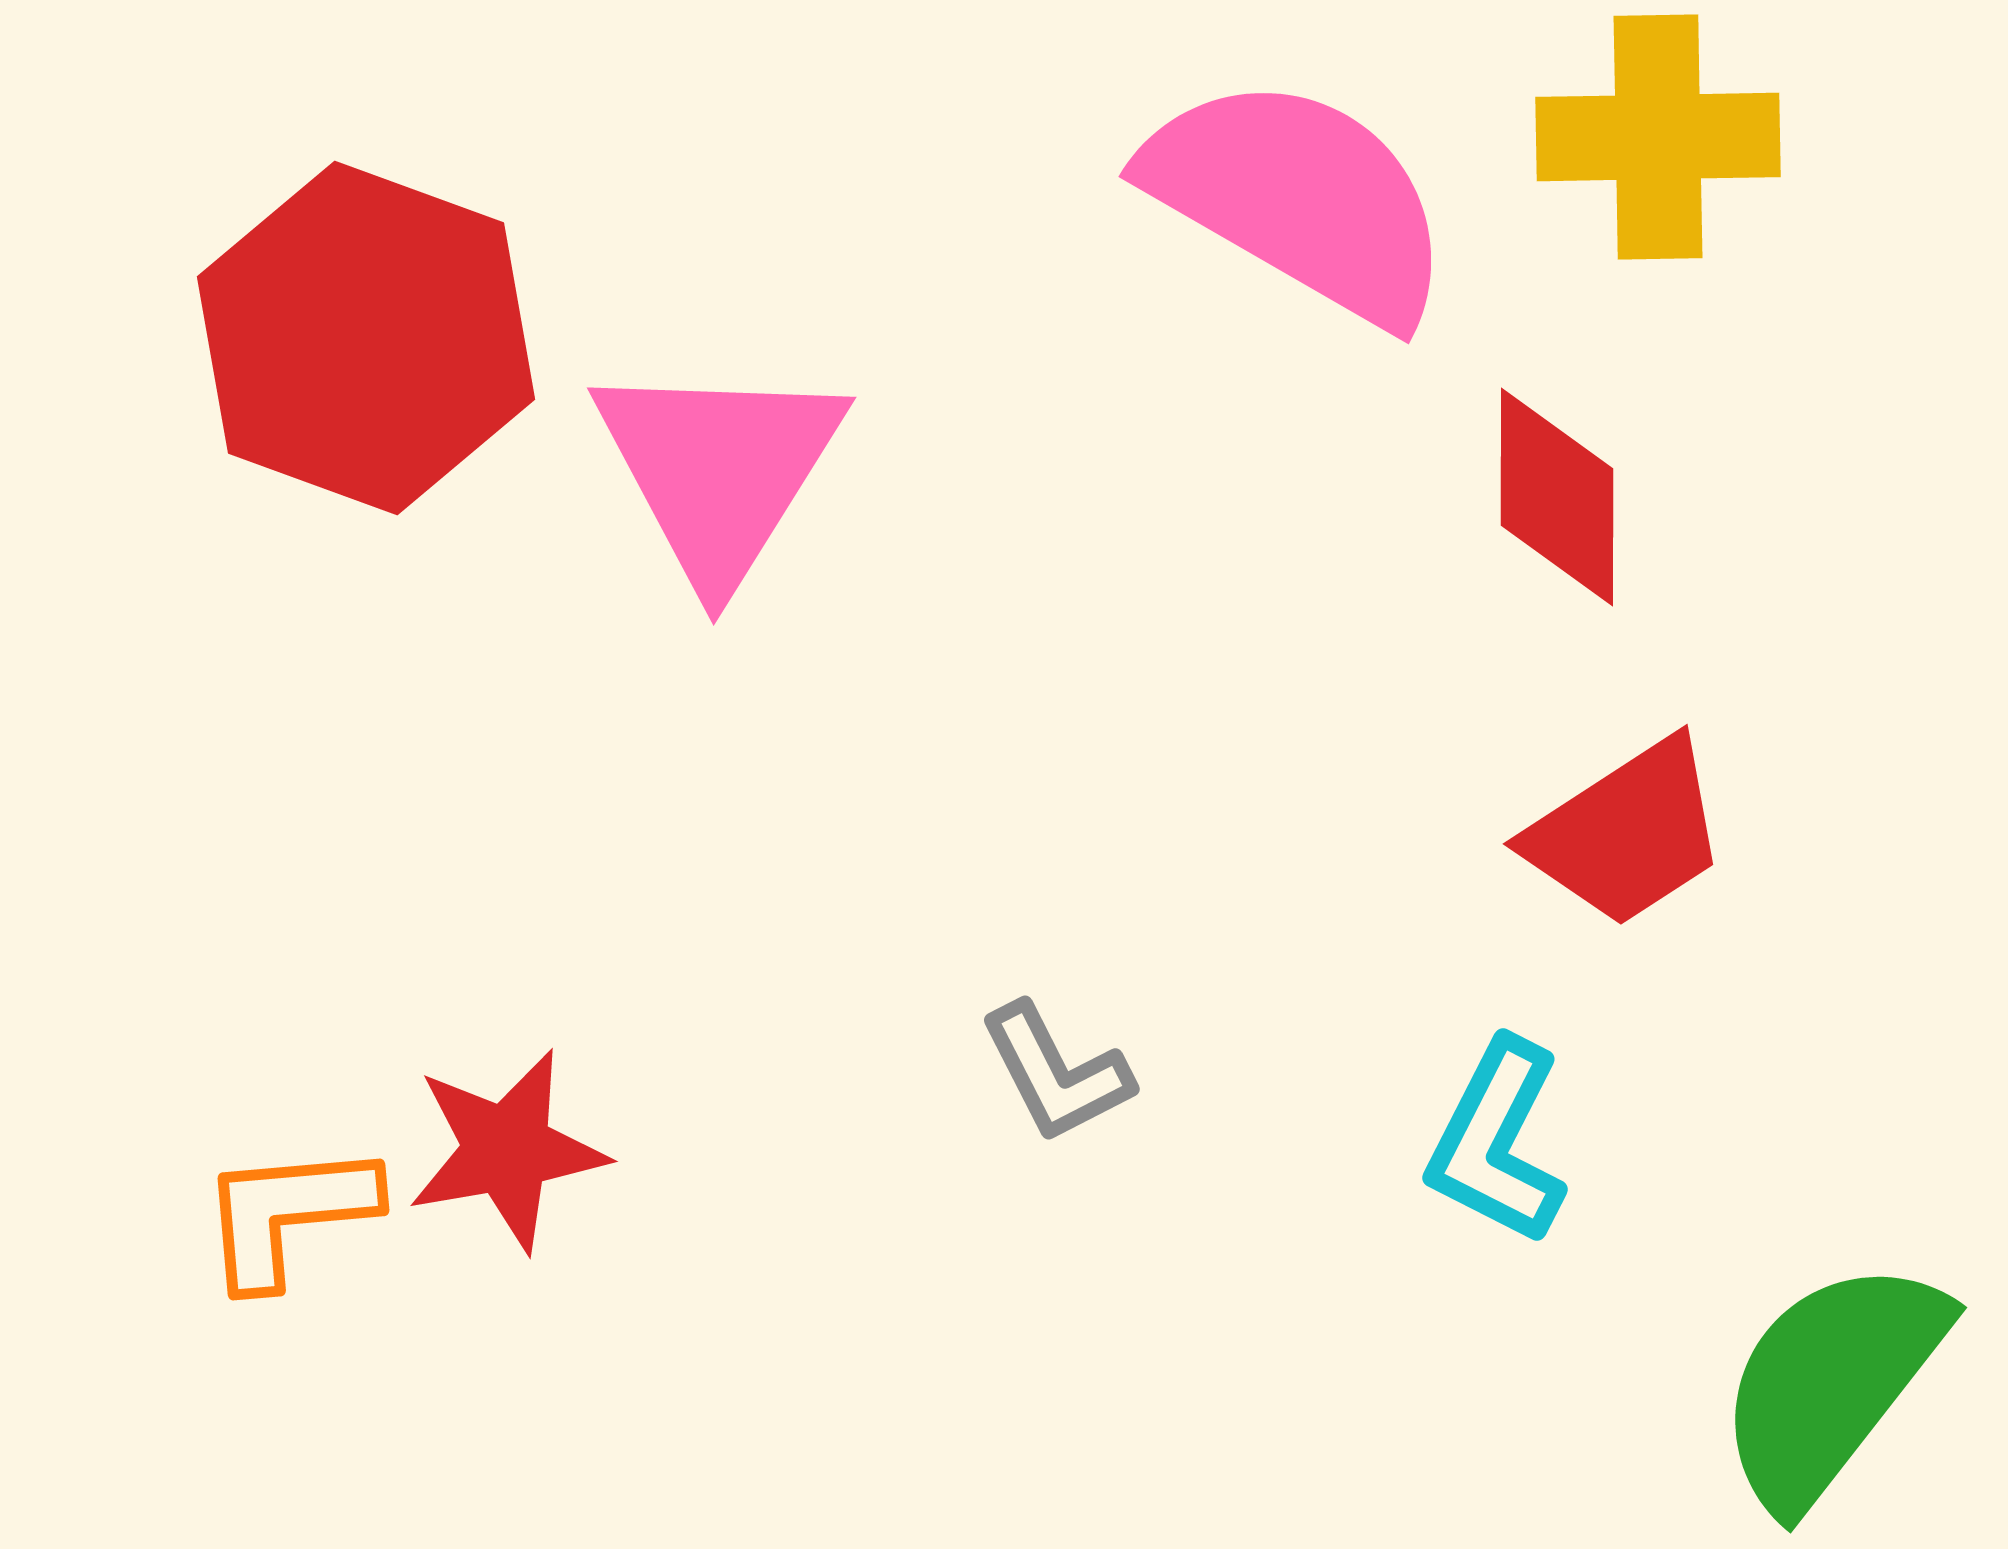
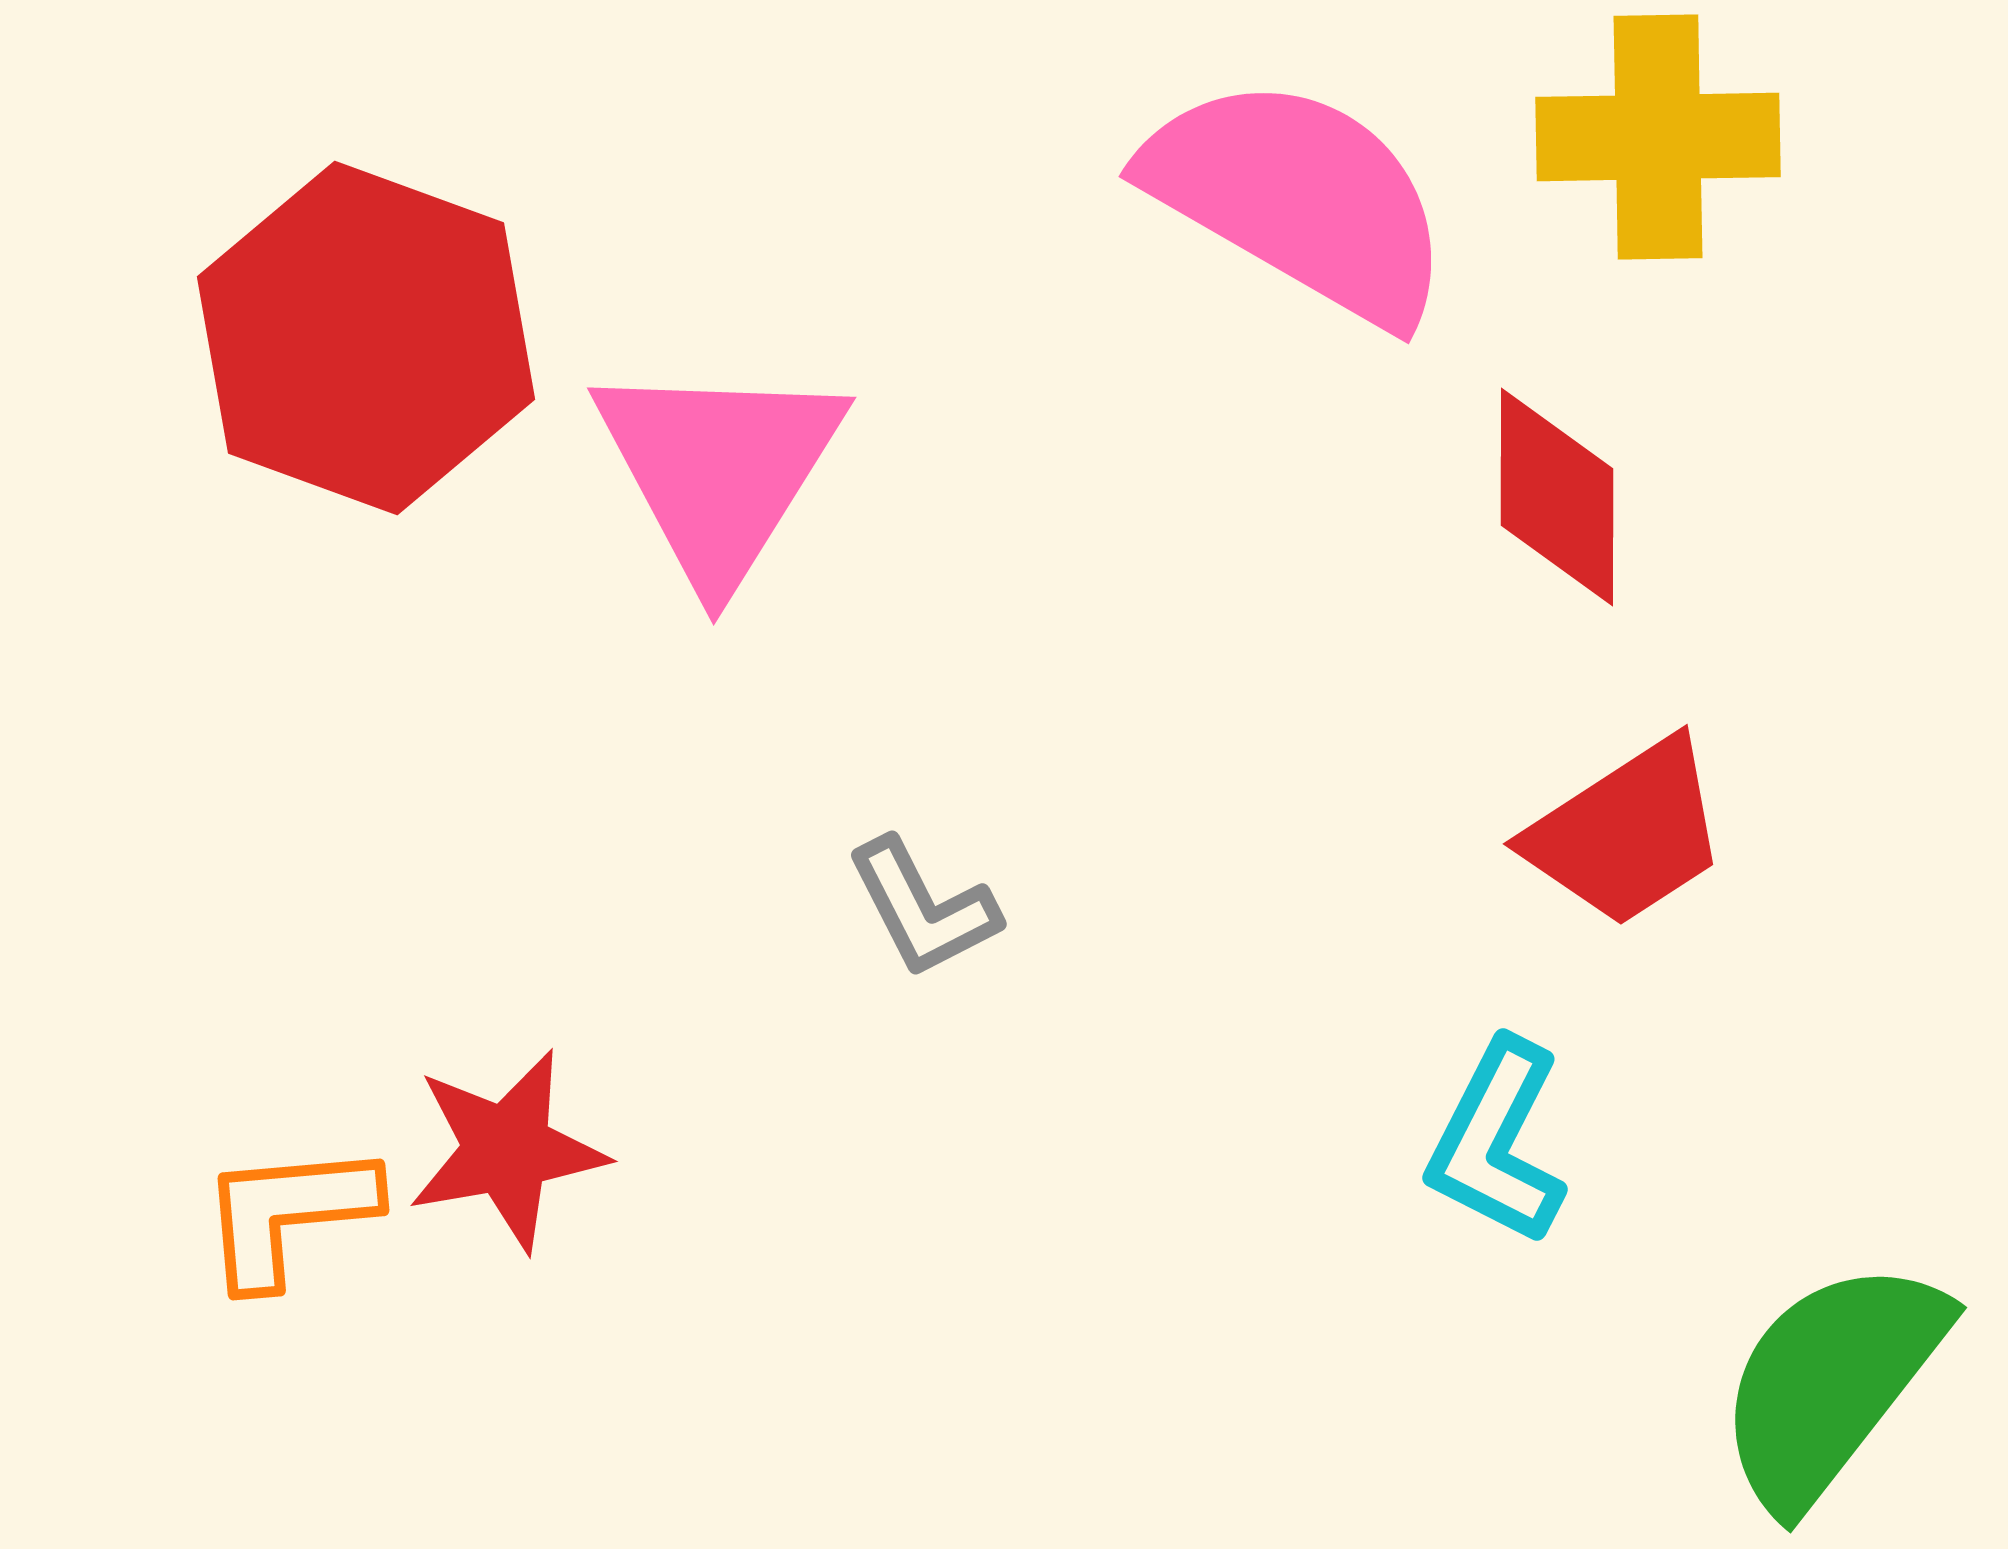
gray L-shape: moved 133 px left, 165 px up
